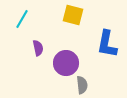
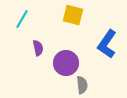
blue L-shape: rotated 24 degrees clockwise
